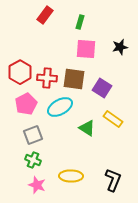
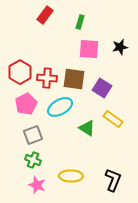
pink square: moved 3 px right
